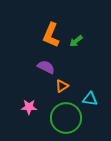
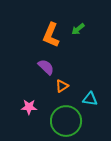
green arrow: moved 2 px right, 12 px up
purple semicircle: rotated 18 degrees clockwise
green circle: moved 3 px down
